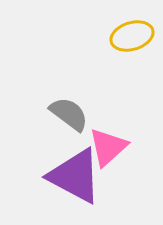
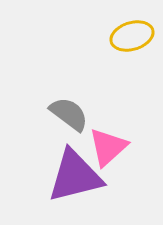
purple triangle: rotated 42 degrees counterclockwise
